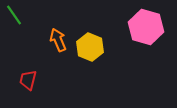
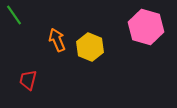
orange arrow: moved 1 px left
